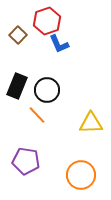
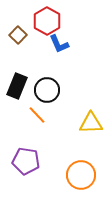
red hexagon: rotated 12 degrees counterclockwise
